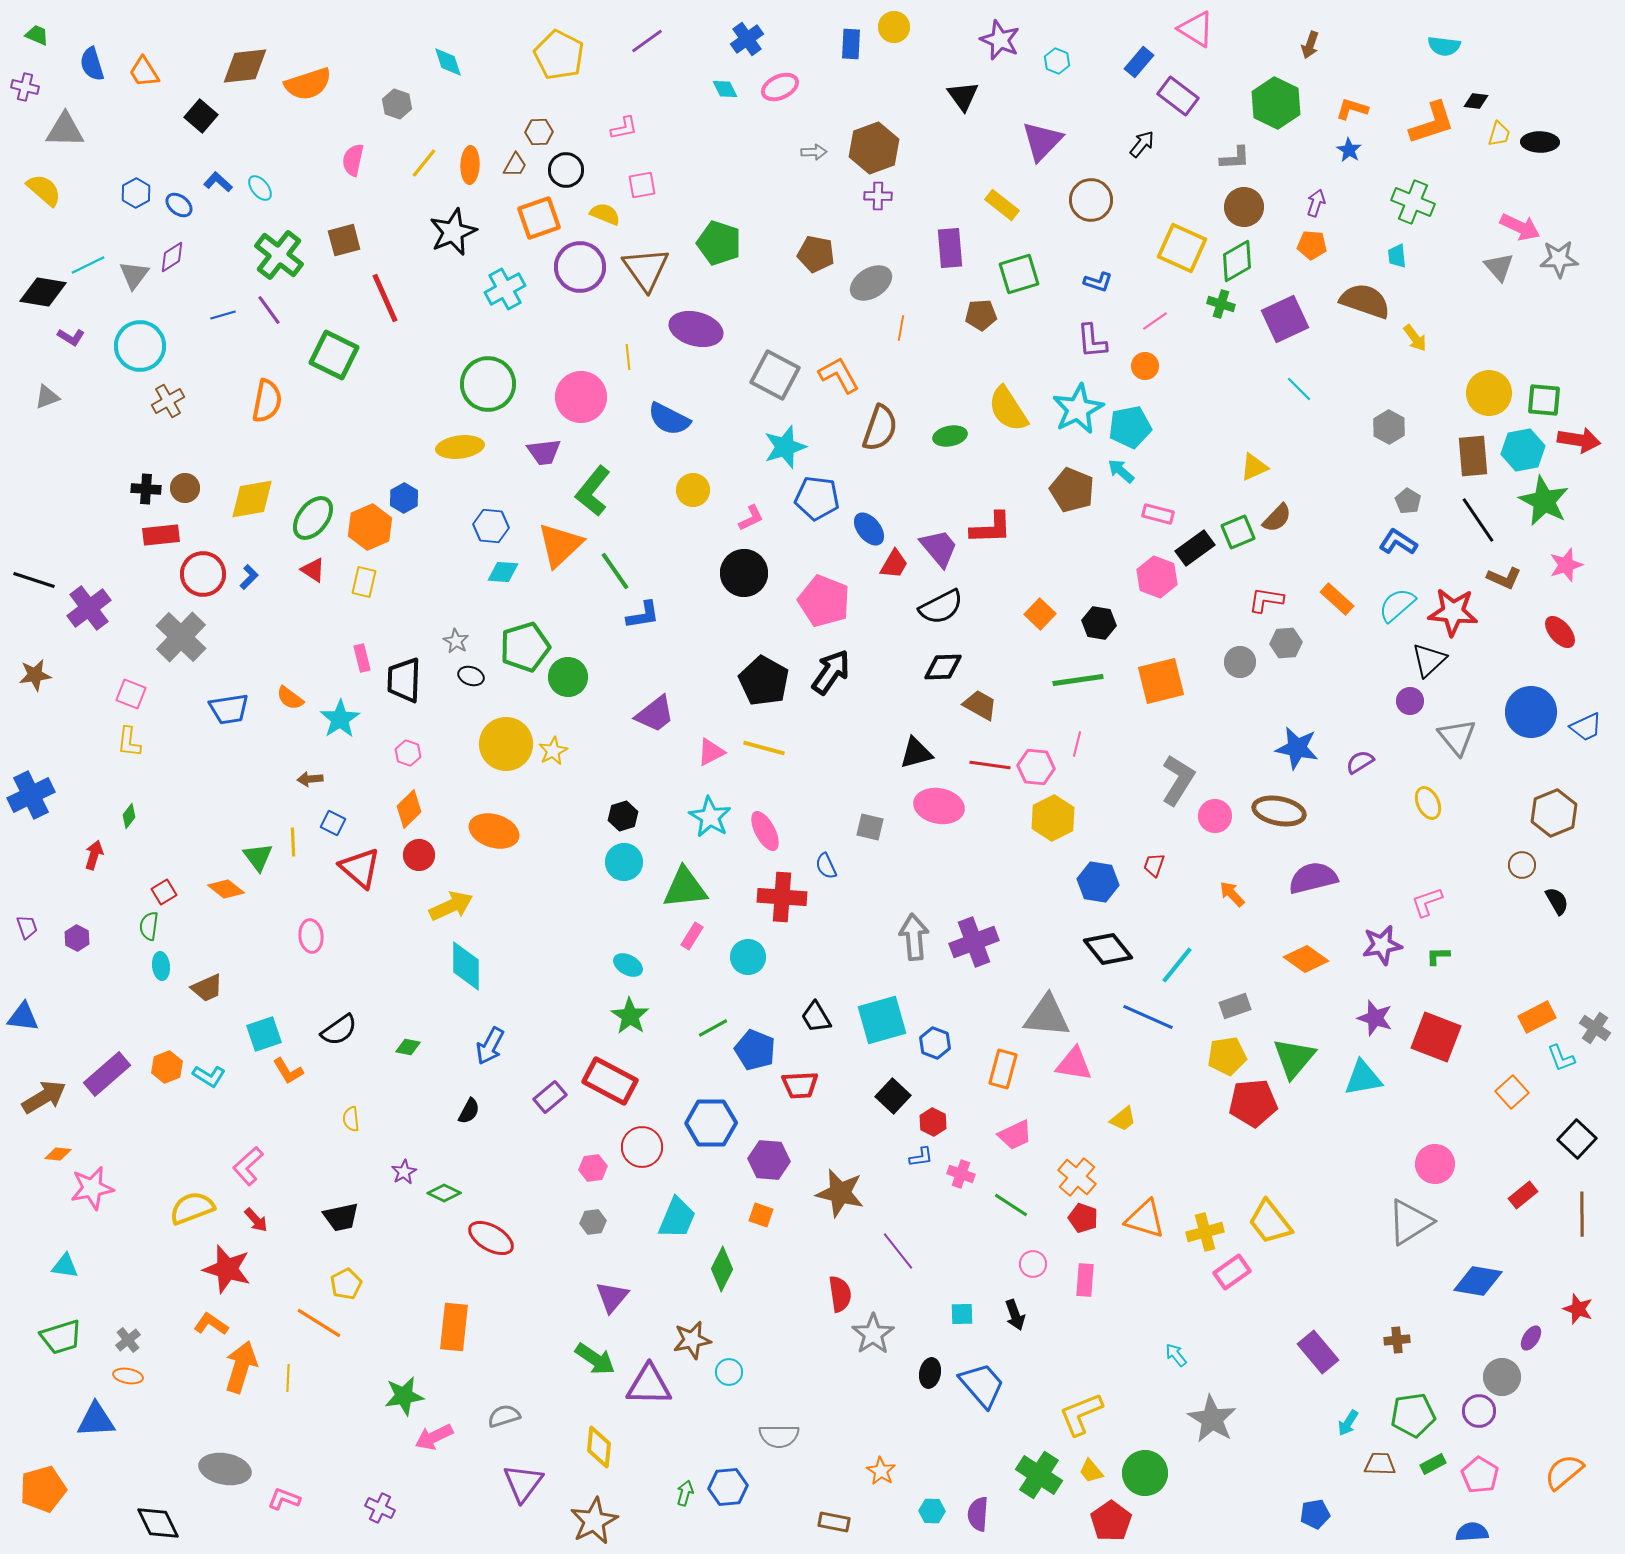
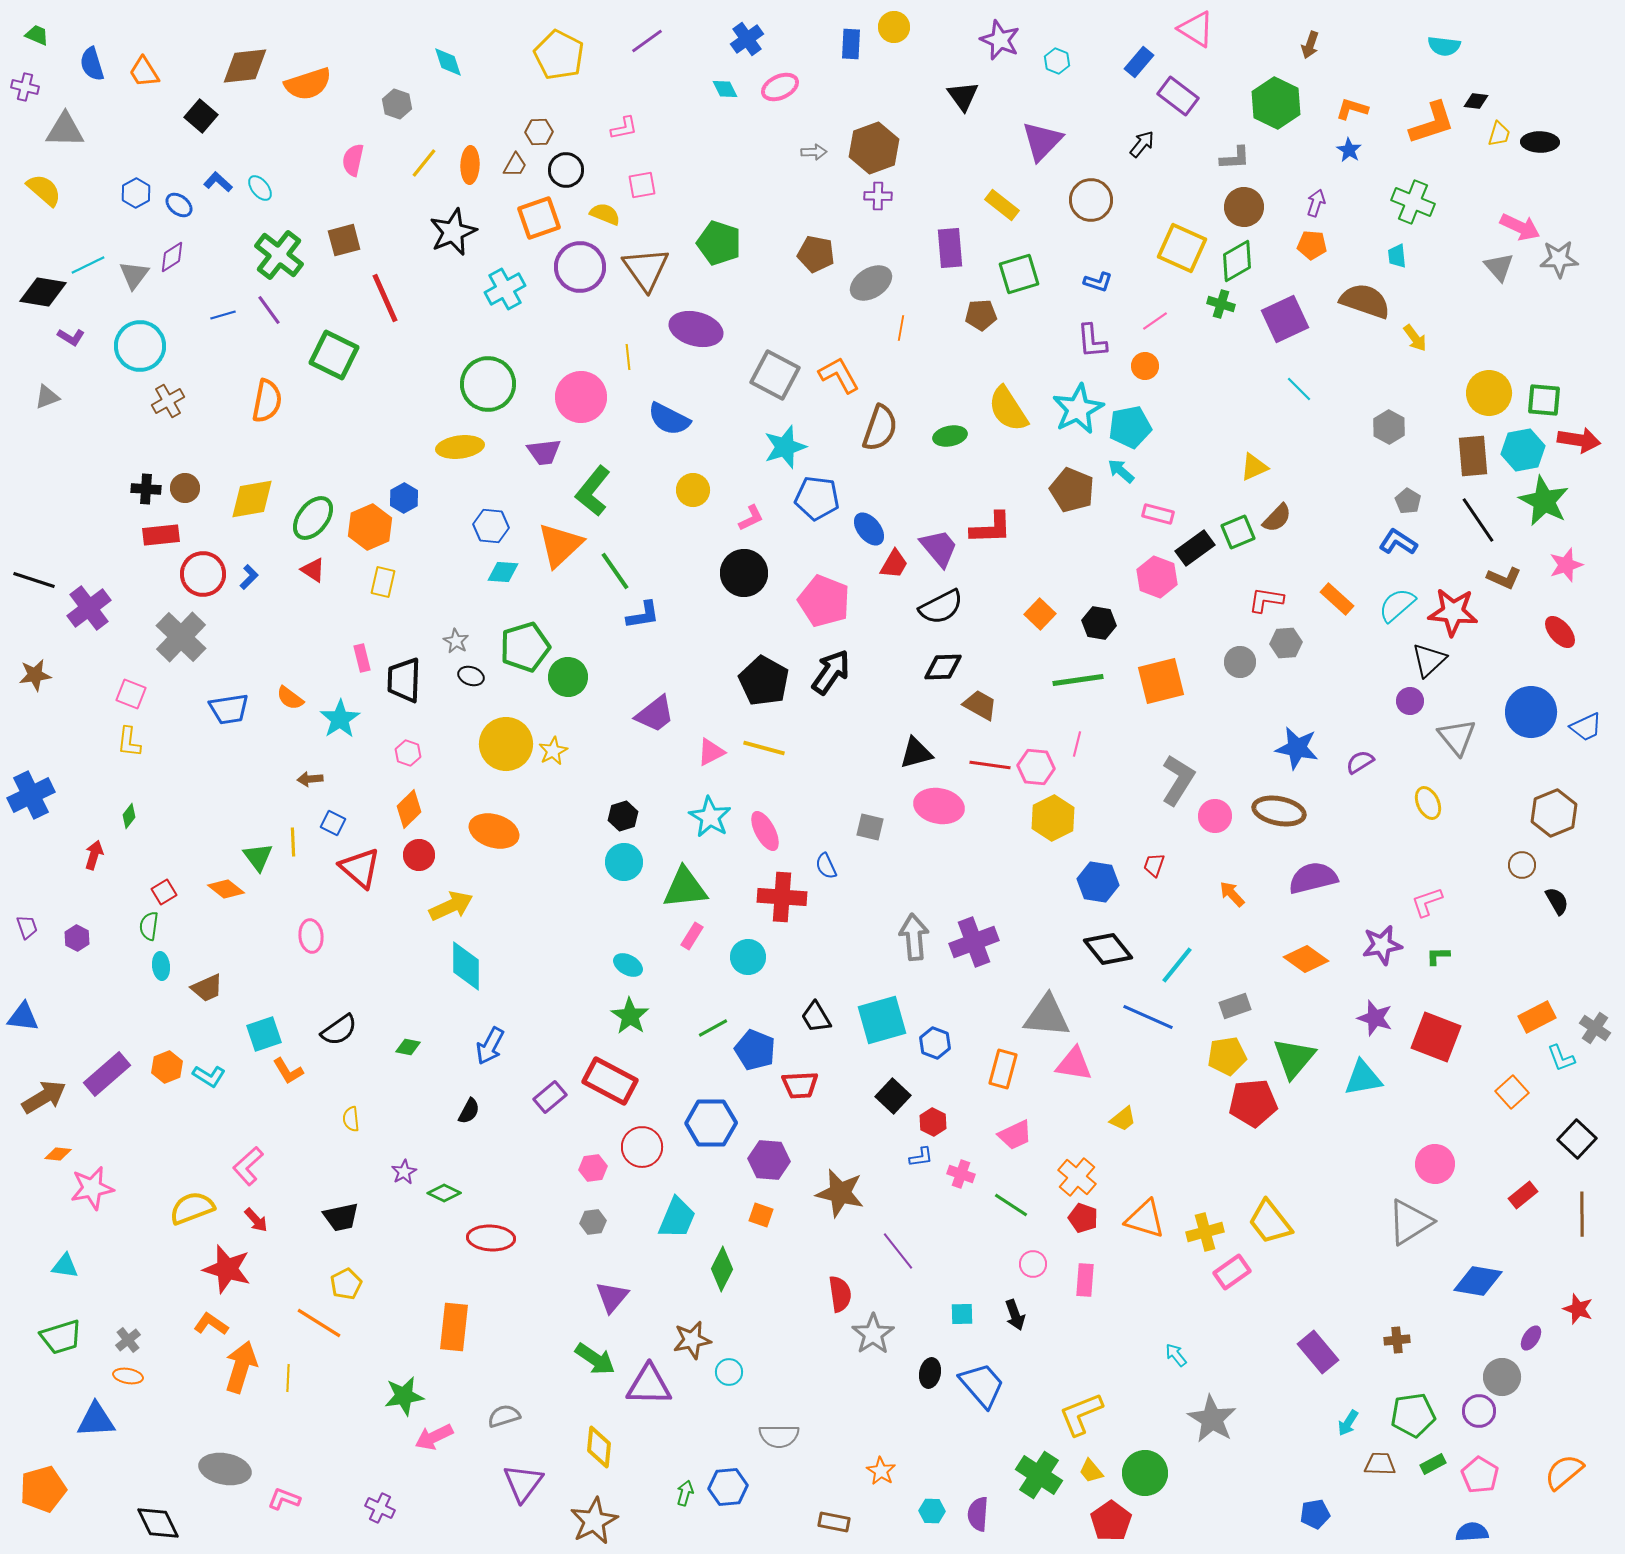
yellow rectangle at (364, 582): moved 19 px right
red ellipse at (491, 1238): rotated 27 degrees counterclockwise
